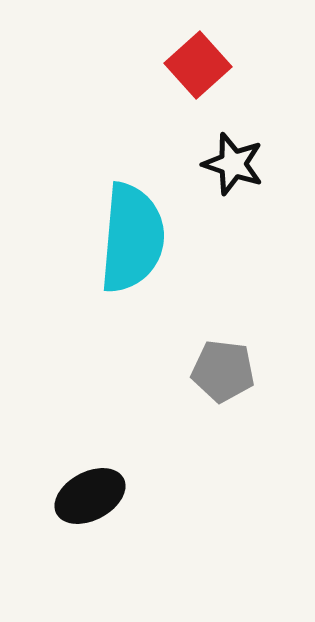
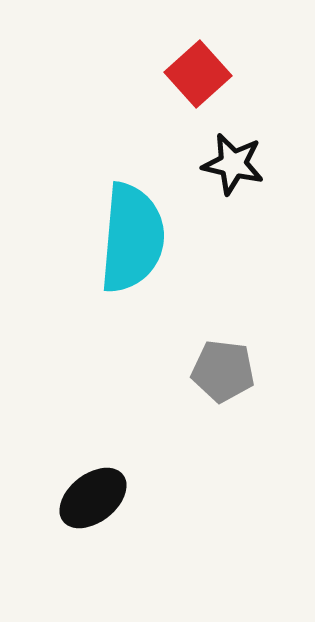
red square: moved 9 px down
black star: rotated 6 degrees counterclockwise
black ellipse: moved 3 px right, 2 px down; rotated 10 degrees counterclockwise
